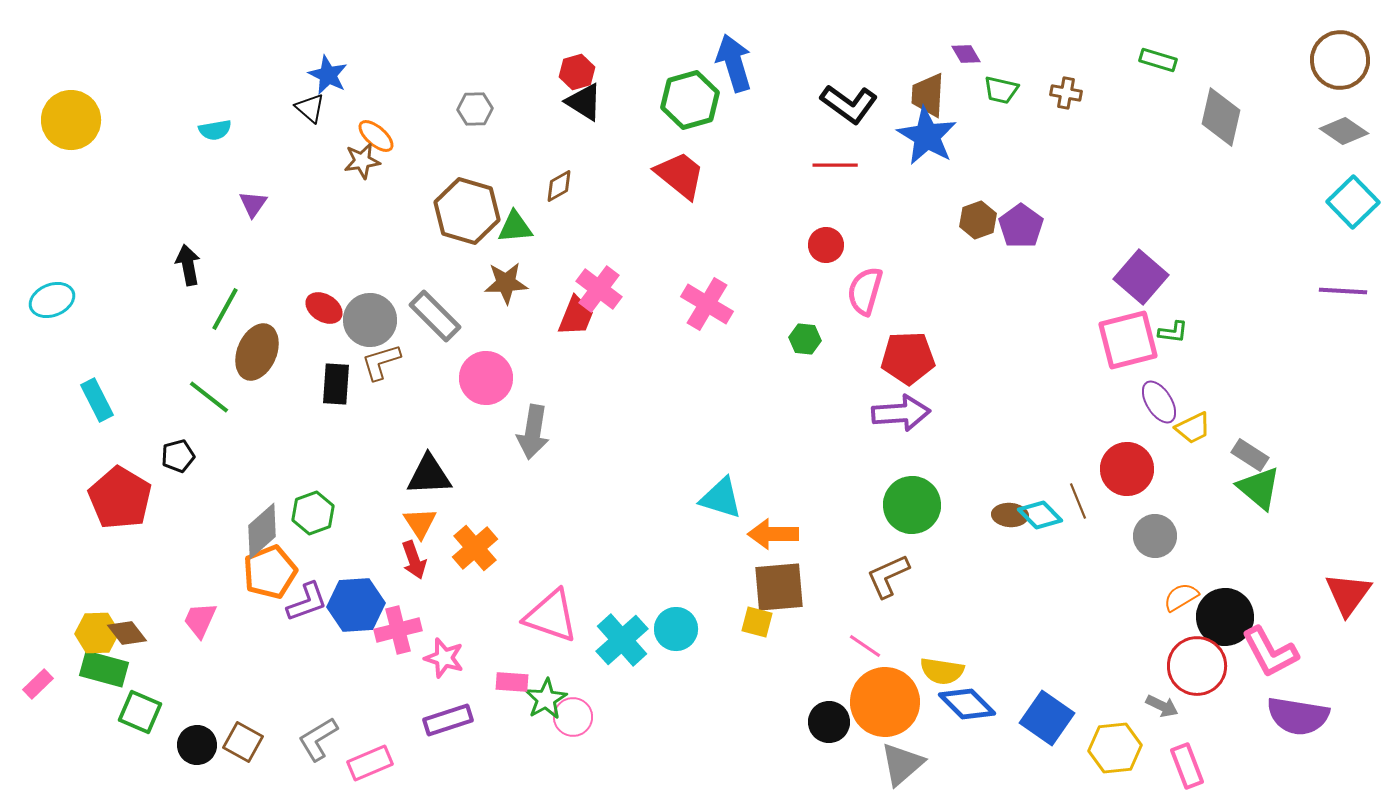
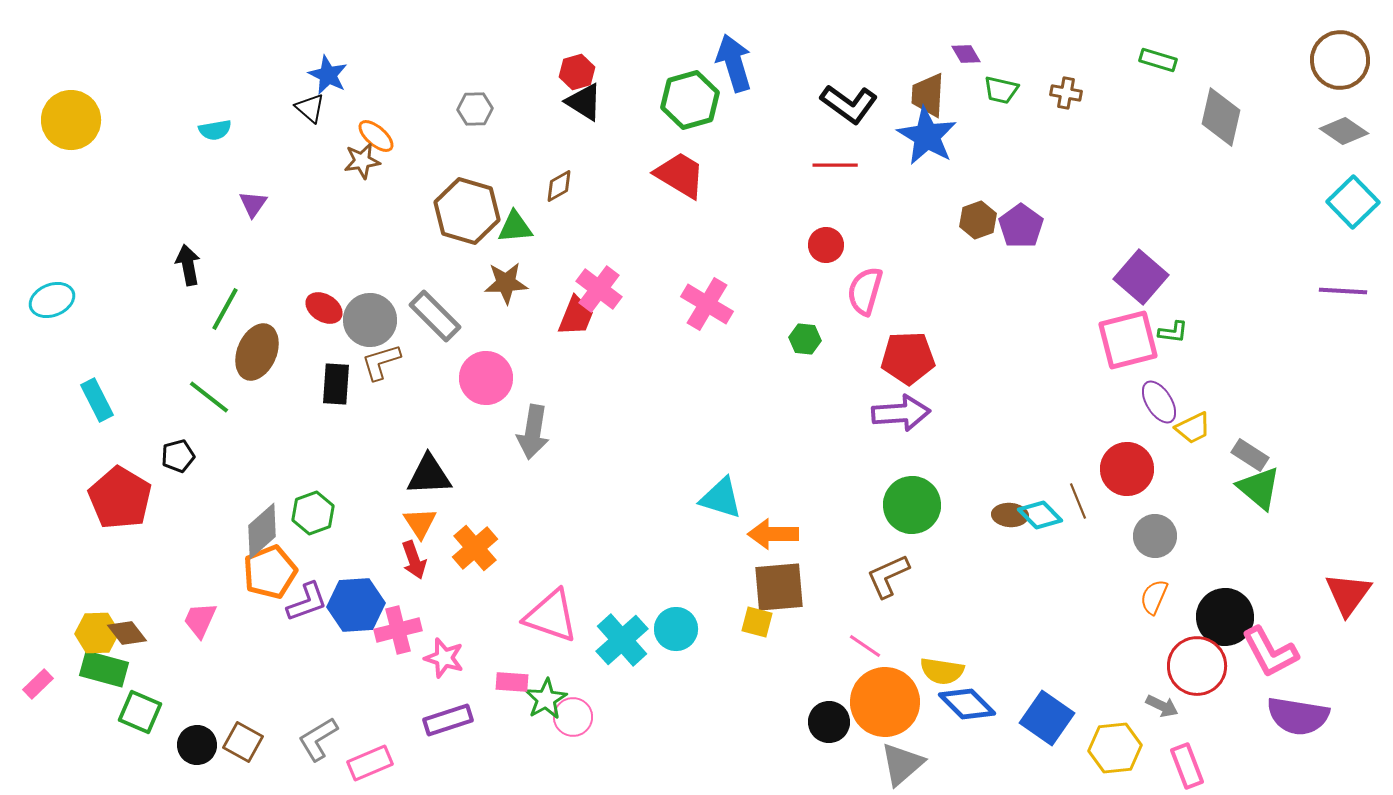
red trapezoid at (680, 175): rotated 8 degrees counterclockwise
orange semicircle at (1181, 597): moved 27 px left; rotated 36 degrees counterclockwise
